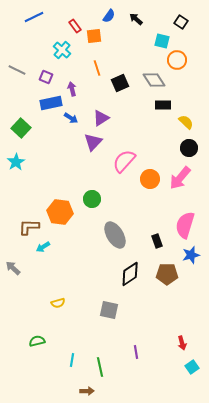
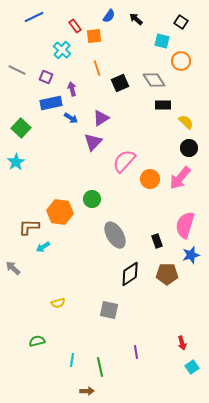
orange circle at (177, 60): moved 4 px right, 1 px down
